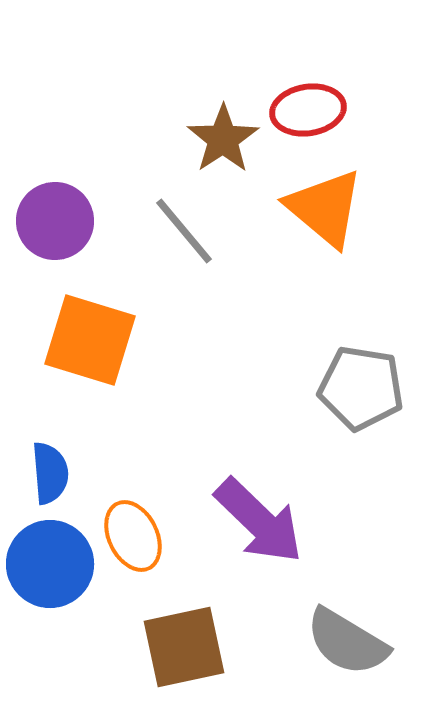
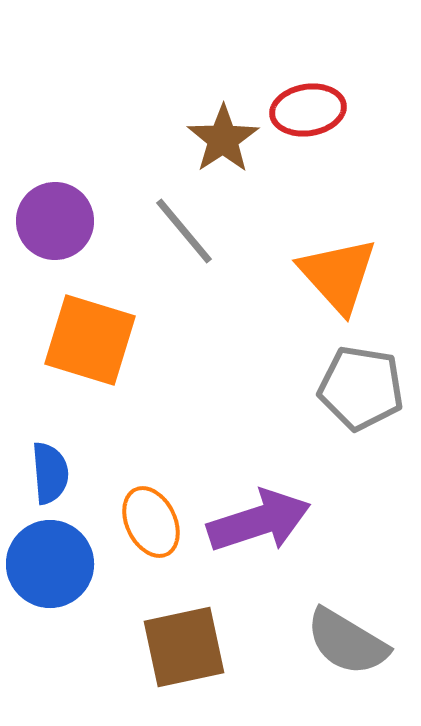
orange triangle: moved 13 px right, 67 px down; rotated 8 degrees clockwise
purple arrow: rotated 62 degrees counterclockwise
orange ellipse: moved 18 px right, 14 px up
